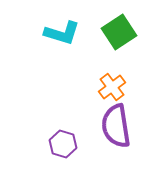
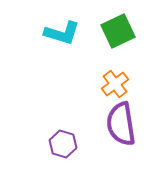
green square: moved 1 px left, 1 px up; rotated 8 degrees clockwise
orange cross: moved 3 px right, 3 px up
purple semicircle: moved 5 px right, 2 px up
